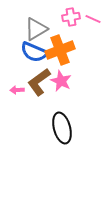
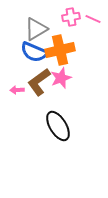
orange cross: rotated 8 degrees clockwise
pink star: moved 3 px up; rotated 25 degrees clockwise
black ellipse: moved 4 px left, 2 px up; rotated 16 degrees counterclockwise
